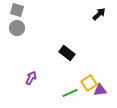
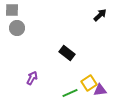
gray square: moved 5 px left; rotated 16 degrees counterclockwise
black arrow: moved 1 px right, 1 px down
purple arrow: moved 1 px right
